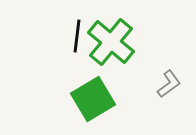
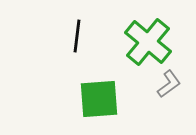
green cross: moved 37 px right
green square: moved 6 px right; rotated 27 degrees clockwise
